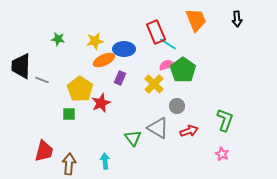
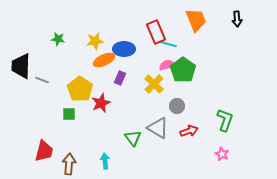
cyan line: rotated 18 degrees counterclockwise
